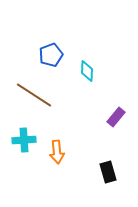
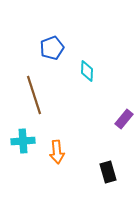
blue pentagon: moved 1 px right, 7 px up
brown line: rotated 39 degrees clockwise
purple rectangle: moved 8 px right, 2 px down
cyan cross: moved 1 px left, 1 px down
